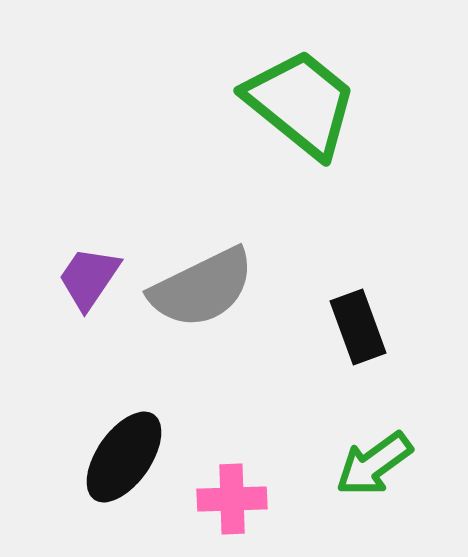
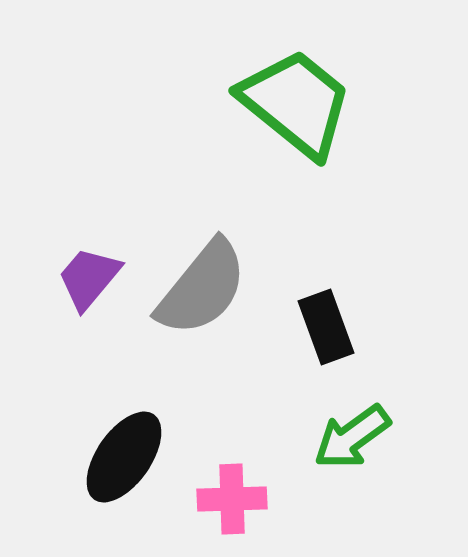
green trapezoid: moved 5 px left
purple trapezoid: rotated 6 degrees clockwise
gray semicircle: rotated 25 degrees counterclockwise
black rectangle: moved 32 px left
green arrow: moved 22 px left, 27 px up
